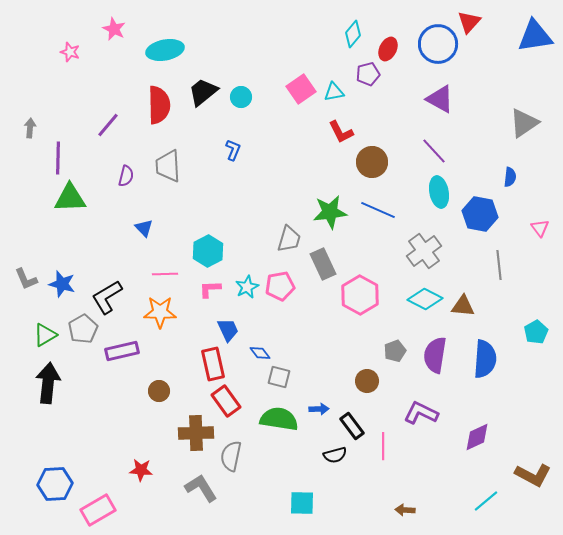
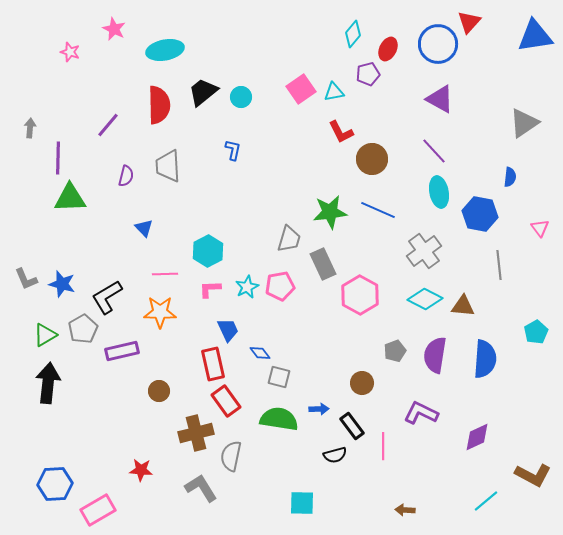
blue L-shape at (233, 150): rotated 10 degrees counterclockwise
brown circle at (372, 162): moved 3 px up
brown circle at (367, 381): moved 5 px left, 2 px down
brown cross at (196, 433): rotated 12 degrees counterclockwise
